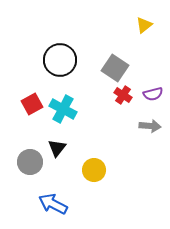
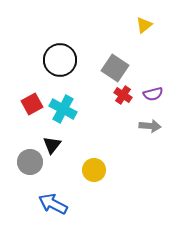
black triangle: moved 5 px left, 3 px up
